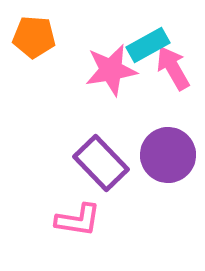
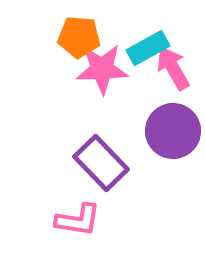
orange pentagon: moved 45 px right
cyan rectangle: moved 3 px down
pink star: moved 9 px left, 1 px up; rotated 8 degrees clockwise
purple circle: moved 5 px right, 24 px up
